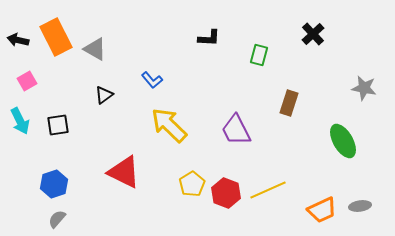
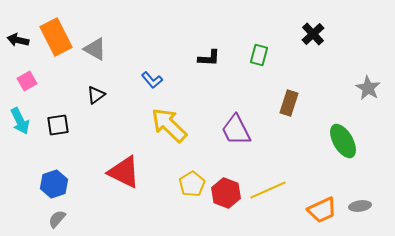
black L-shape: moved 20 px down
gray star: moved 4 px right; rotated 20 degrees clockwise
black triangle: moved 8 px left
